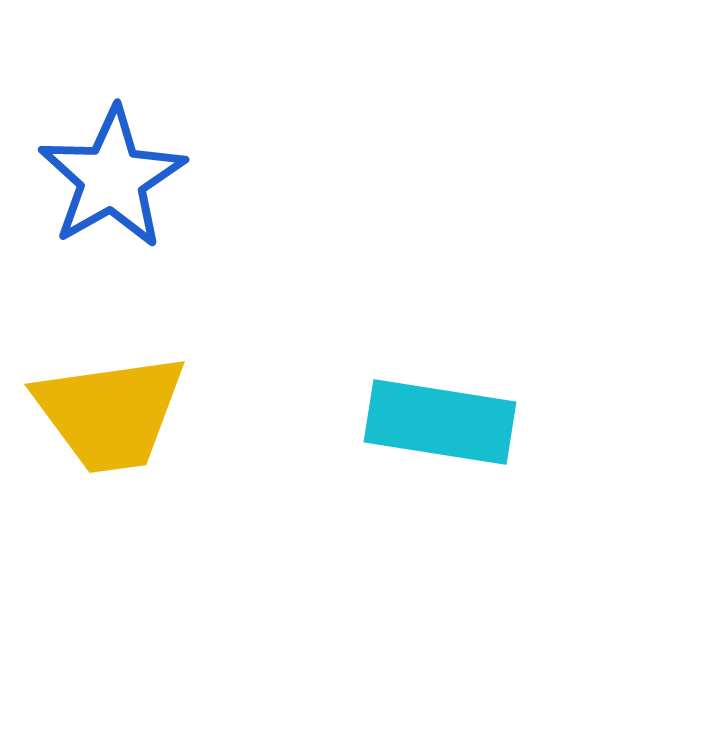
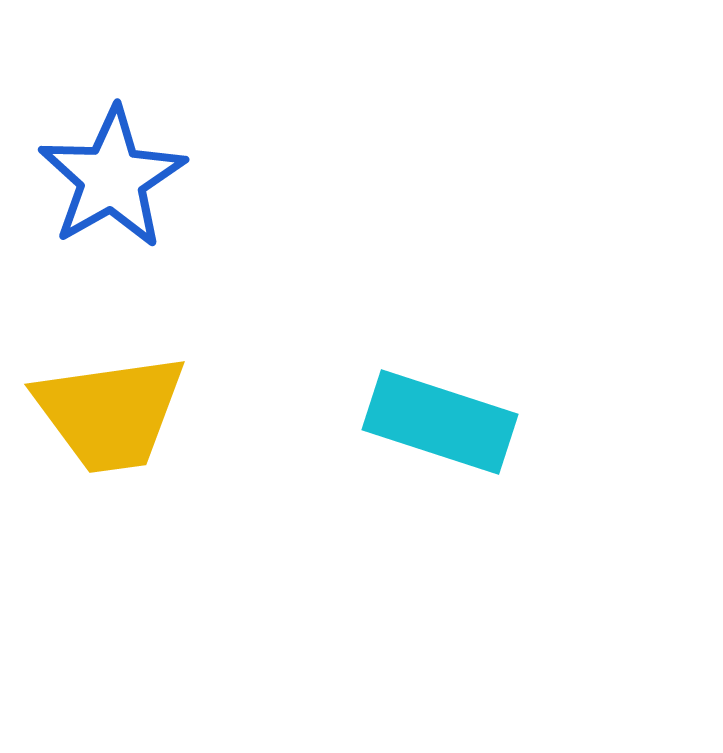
cyan rectangle: rotated 9 degrees clockwise
